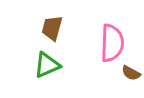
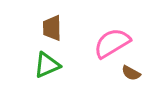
brown trapezoid: rotated 16 degrees counterclockwise
pink semicircle: rotated 123 degrees counterclockwise
